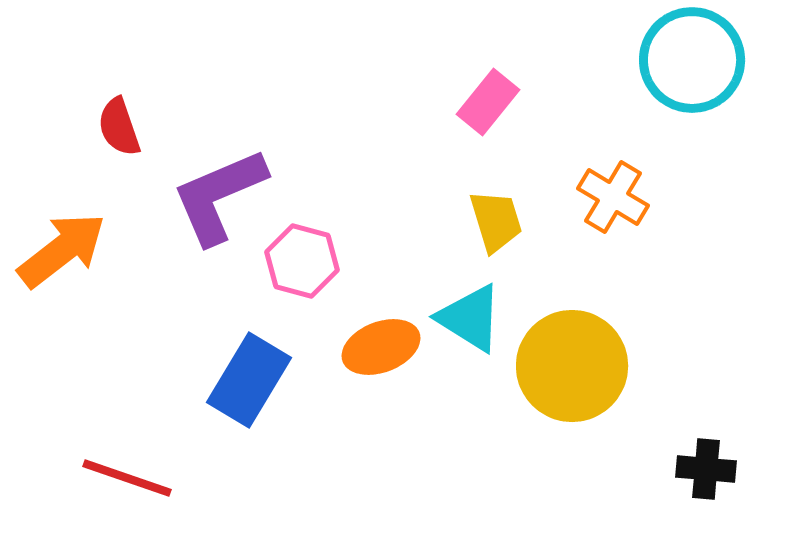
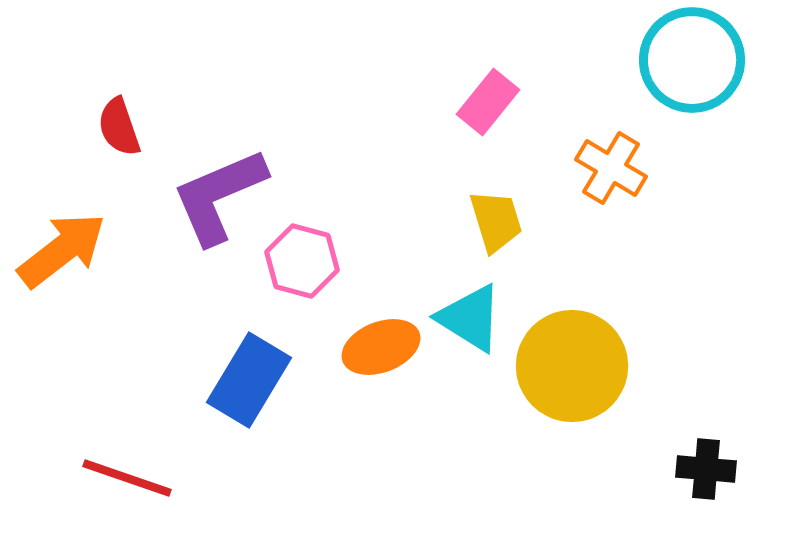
orange cross: moved 2 px left, 29 px up
